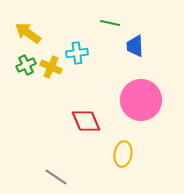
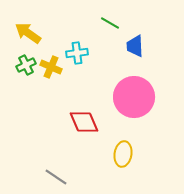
green line: rotated 18 degrees clockwise
pink circle: moved 7 px left, 3 px up
red diamond: moved 2 px left, 1 px down
